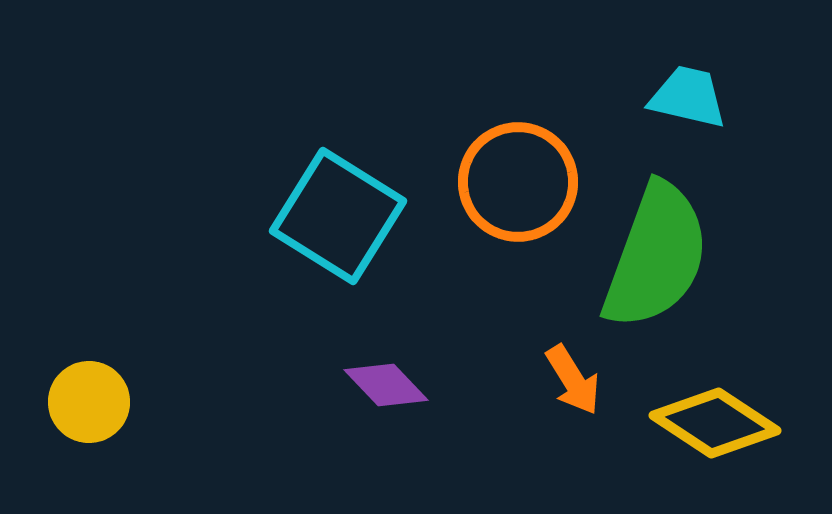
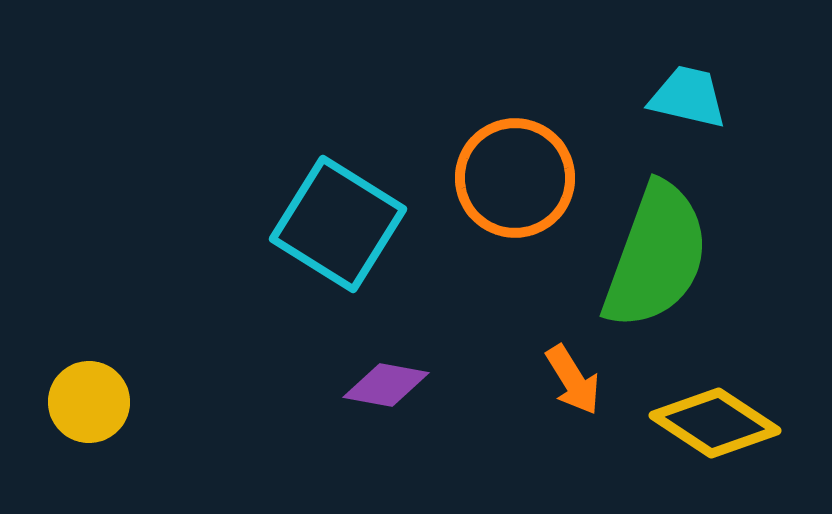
orange circle: moved 3 px left, 4 px up
cyan square: moved 8 px down
purple diamond: rotated 36 degrees counterclockwise
